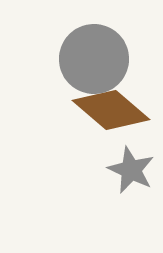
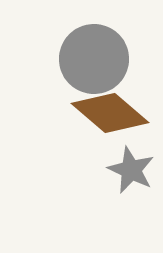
brown diamond: moved 1 px left, 3 px down
